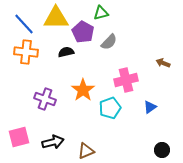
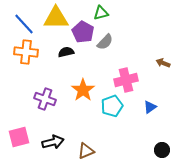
gray semicircle: moved 4 px left
cyan pentagon: moved 2 px right, 2 px up
